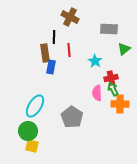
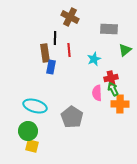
black line: moved 1 px right, 1 px down
green triangle: moved 1 px right, 1 px down
cyan star: moved 1 px left, 2 px up; rotated 16 degrees clockwise
cyan ellipse: rotated 75 degrees clockwise
